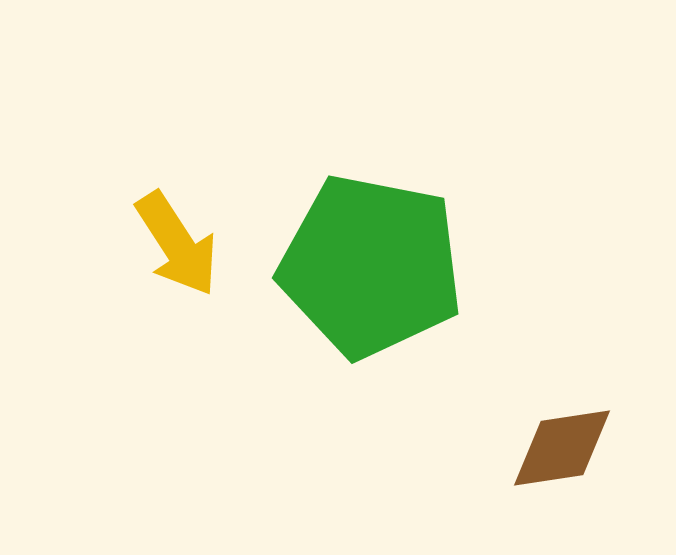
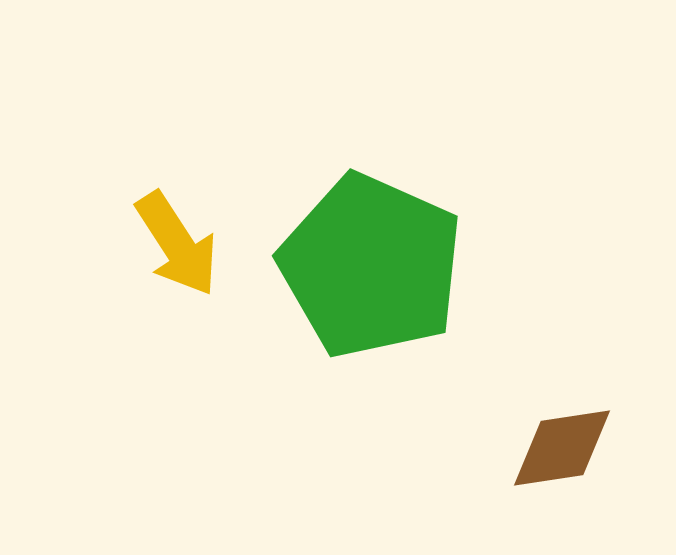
green pentagon: rotated 13 degrees clockwise
